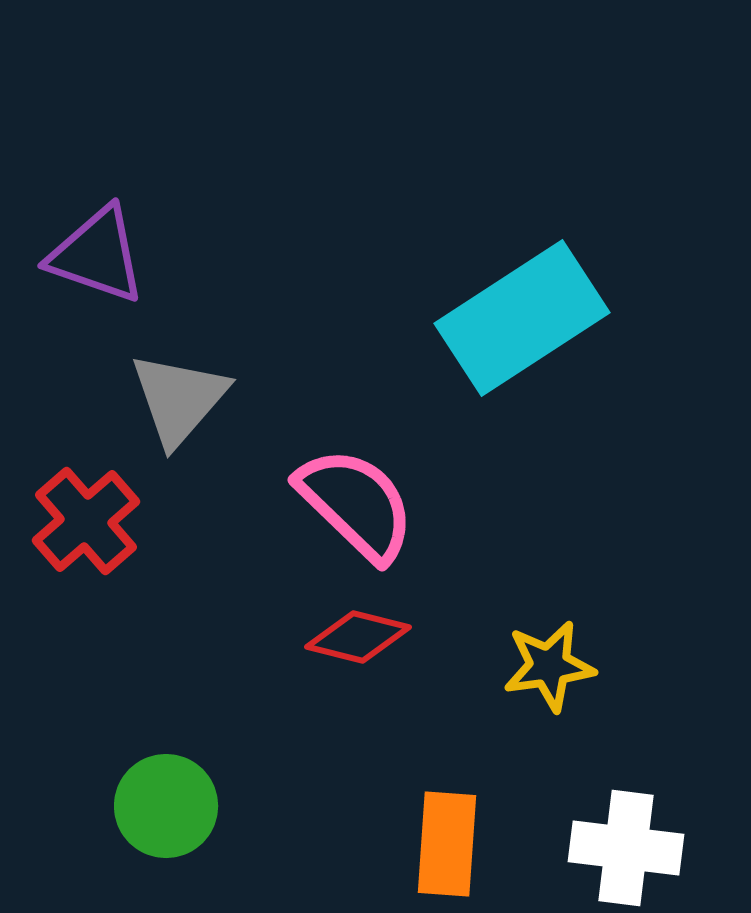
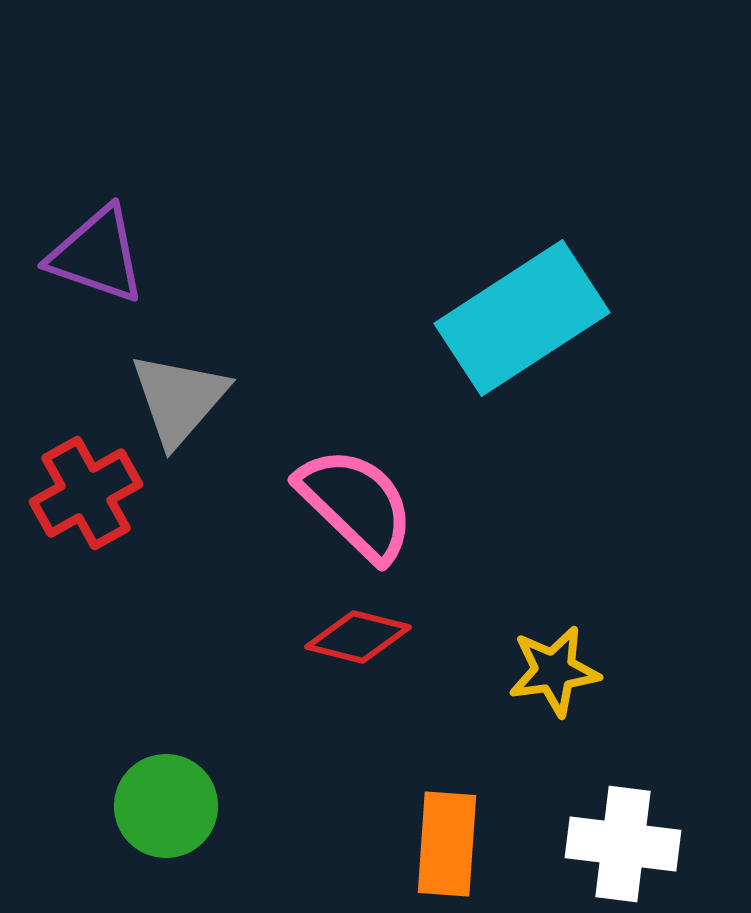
red cross: moved 28 px up; rotated 12 degrees clockwise
yellow star: moved 5 px right, 5 px down
white cross: moved 3 px left, 4 px up
